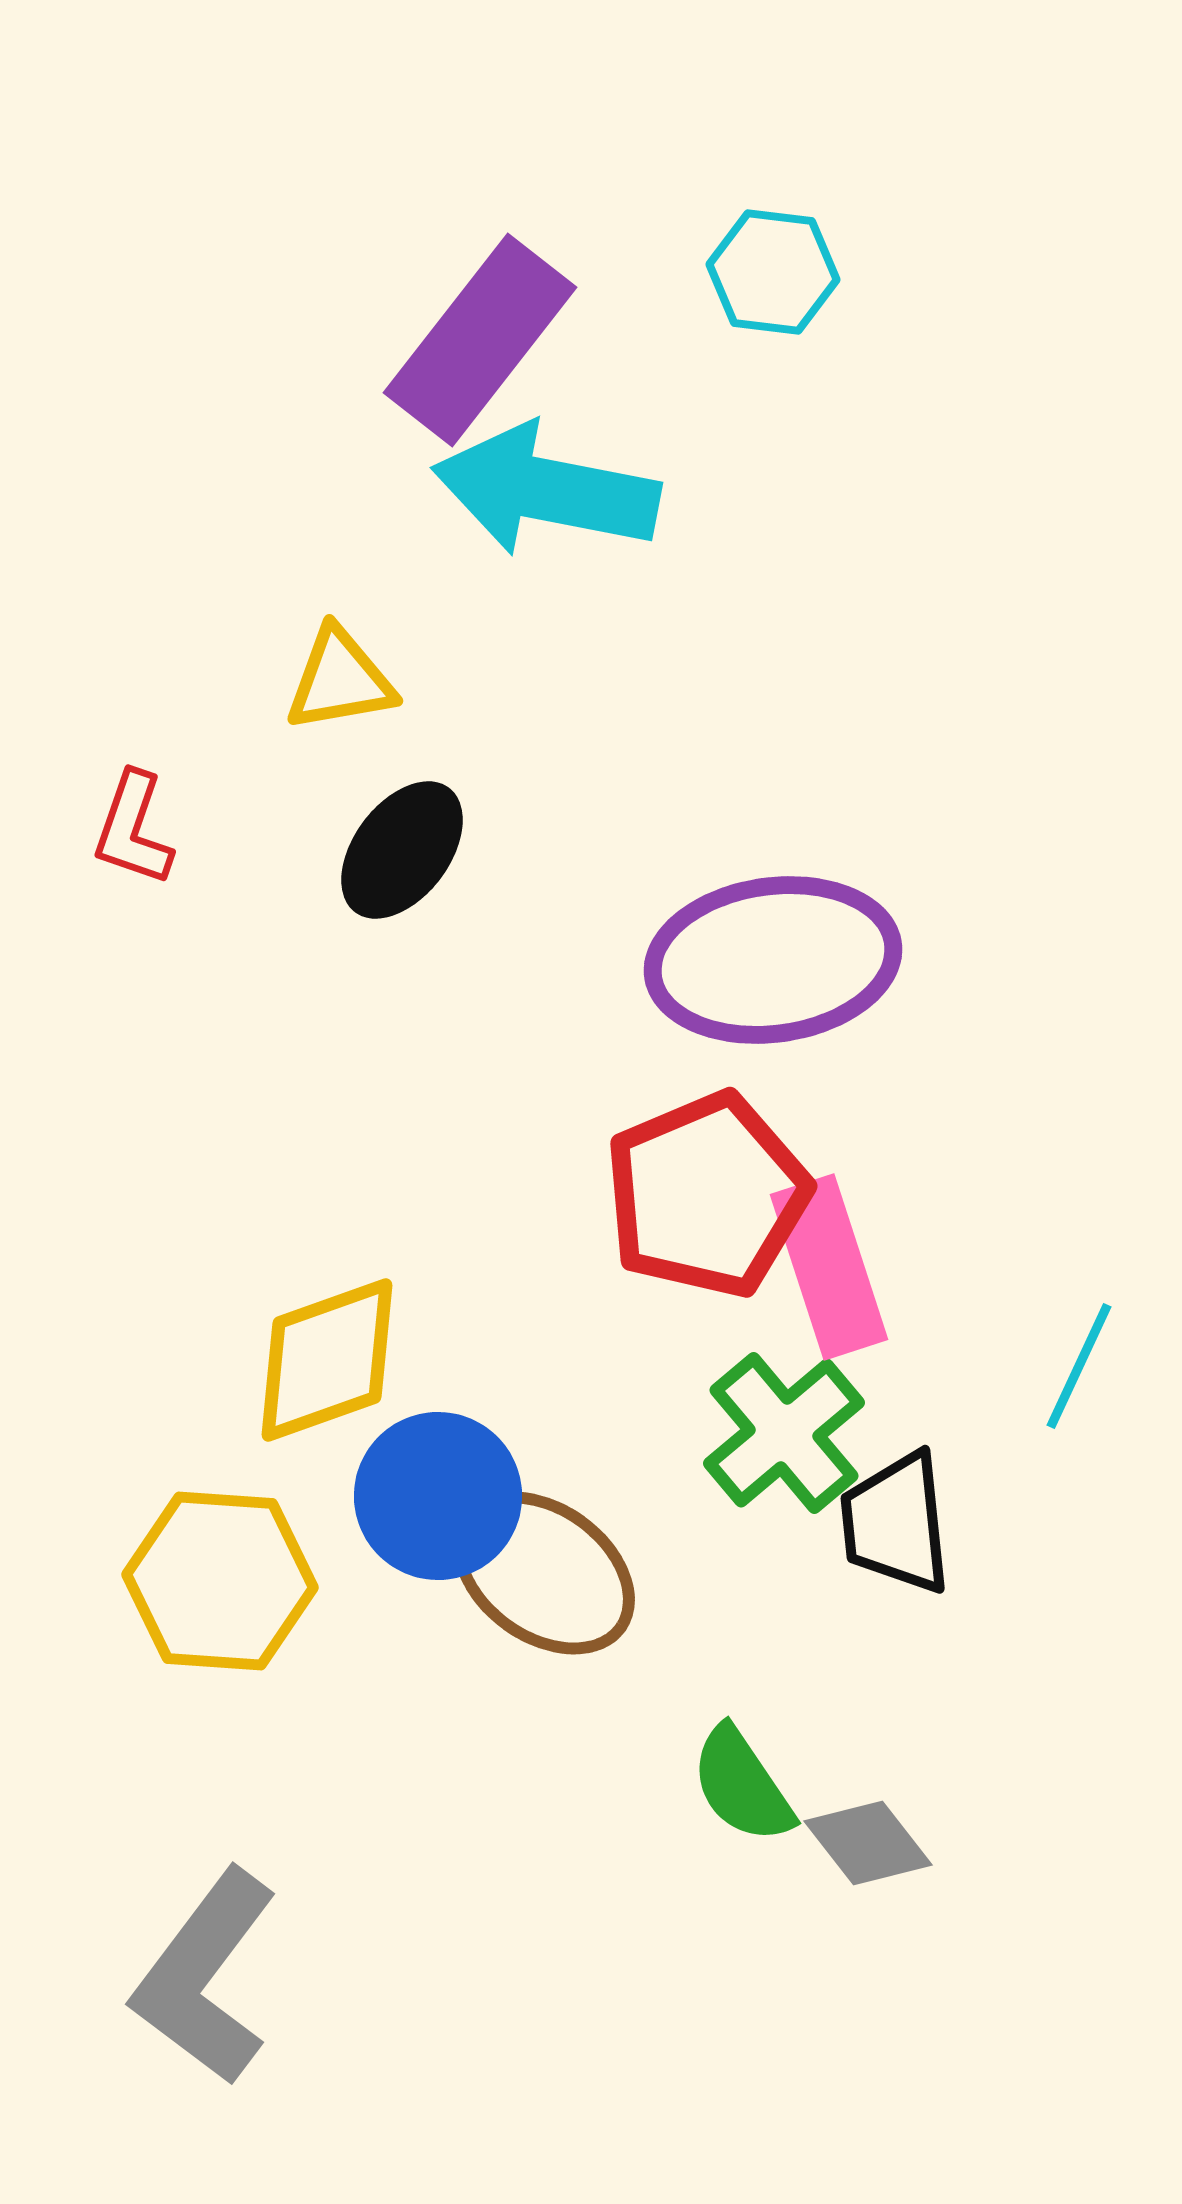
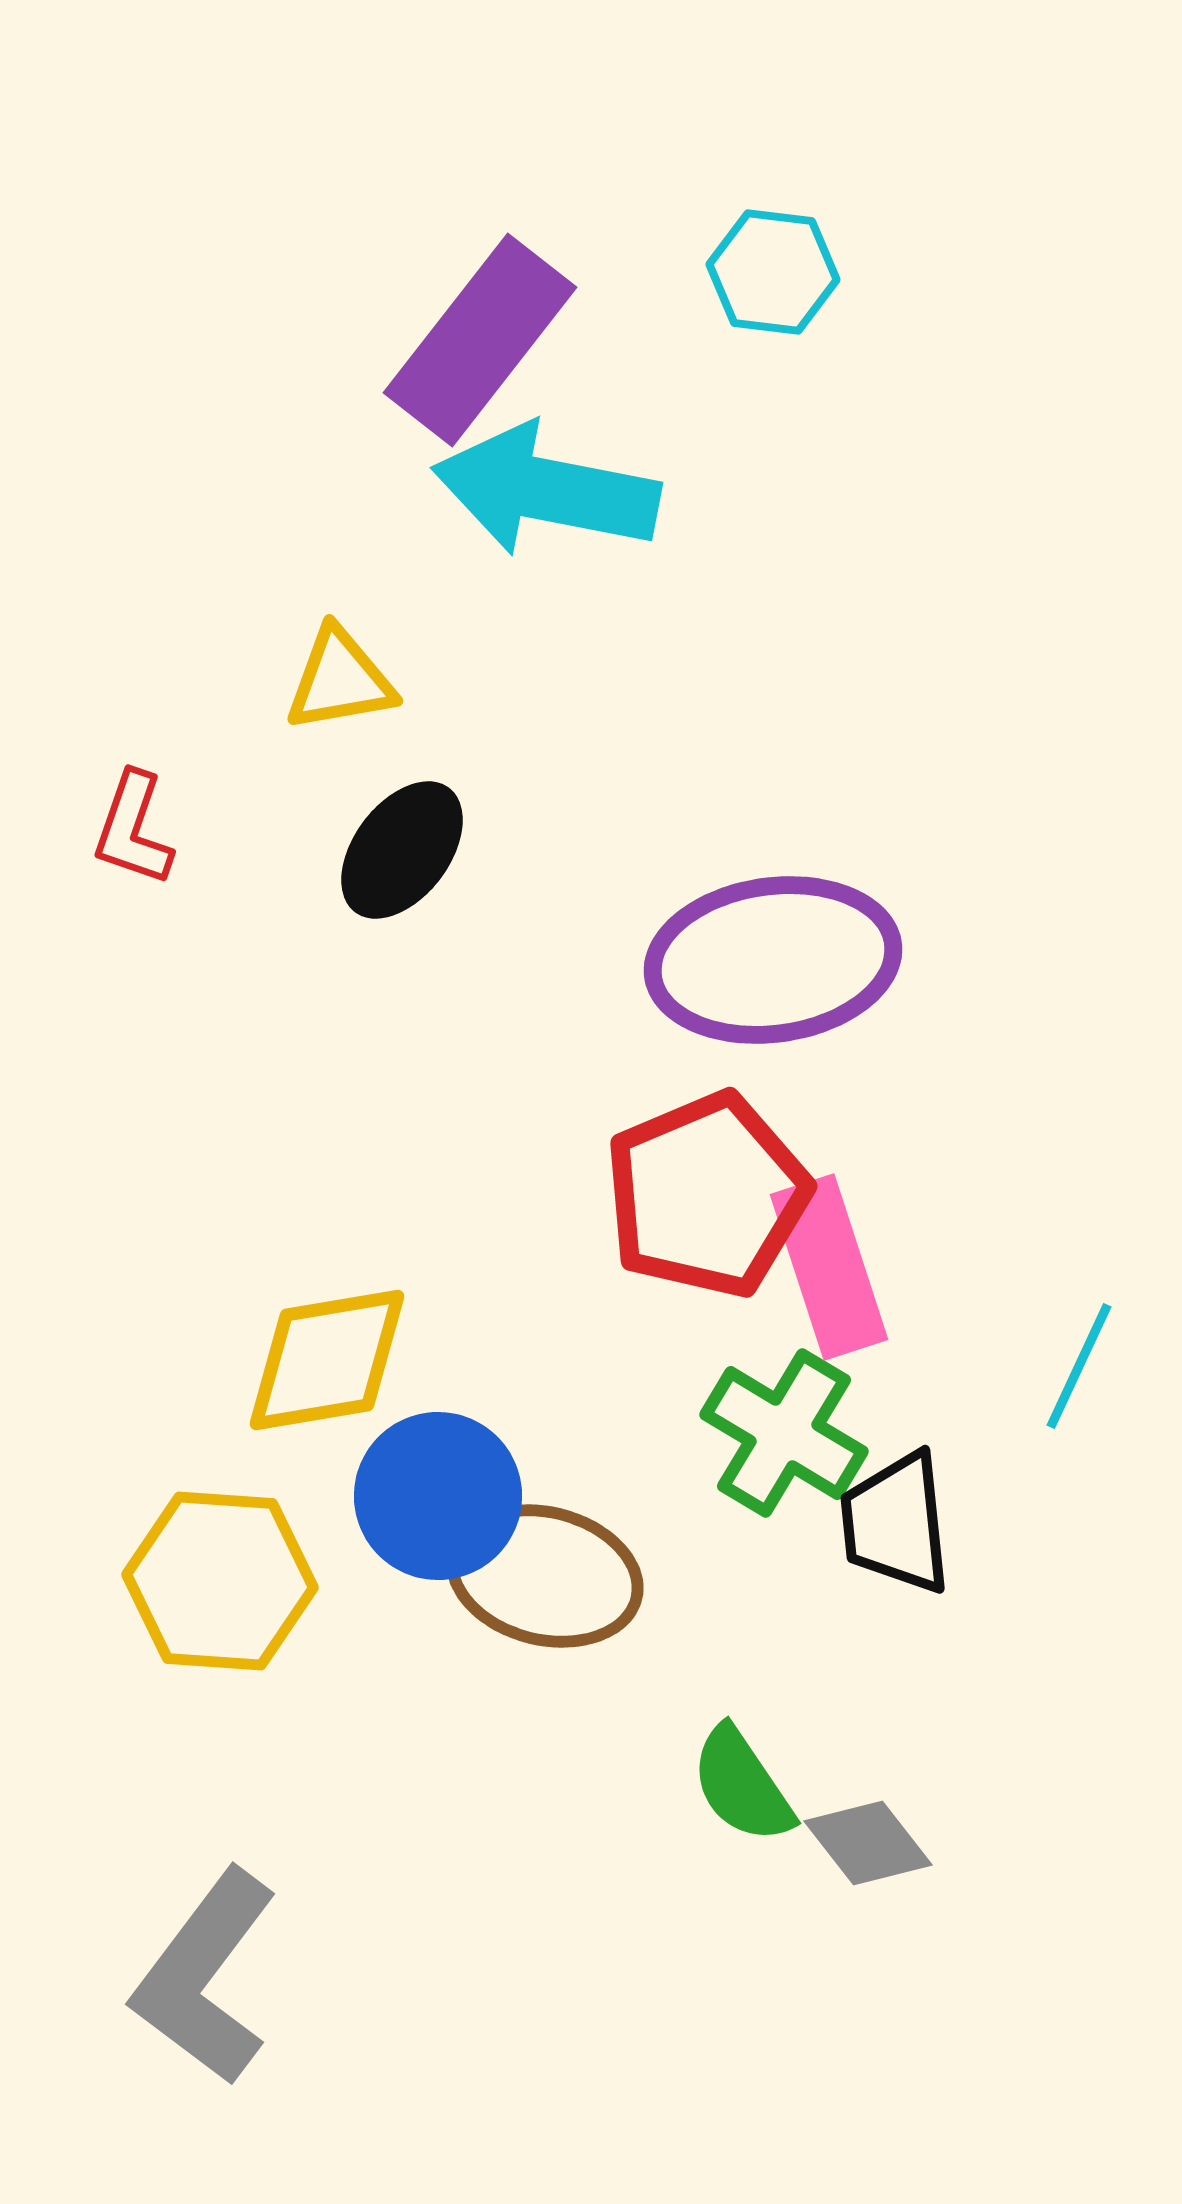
yellow diamond: rotated 10 degrees clockwise
green cross: rotated 19 degrees counterclockwise
brown ellipse: moved 1 px right, 3 px down; rotated 22 degrees counterclockwise
